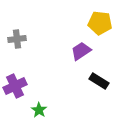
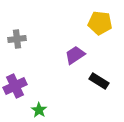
purple trapezoid: moved 6 px left, 4 px down
